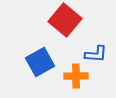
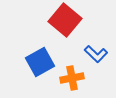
blue L-shape: rotated 40 degrees clockwise
orange cross: moved 4 px left, 2 px down; rotated 10 degrees counterclockwise
